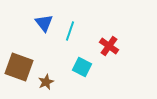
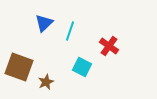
blue triangle: rotated 24 degrees clockwise
